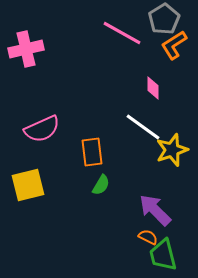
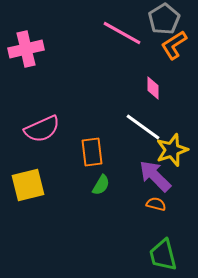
purple arrow: moved 34 px up
orange semicircle: moved 8 px right, 33 px up; rotated 12 degrees counterclockwise
